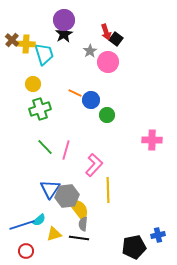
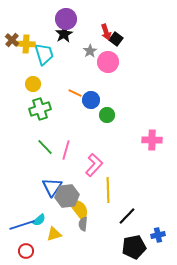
purple circle: moved 2 px right, 1 px up
blue triangle: moved 2 px right, 2 px up
black line: moved 48 px right, 22 px up; rotated 54 degrees counterclockwise
